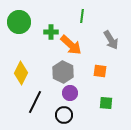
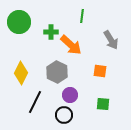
gray hexagon: moved 6 px left
purple circle: moved 2 px down
green square: moved 3 px left, 1 px down
